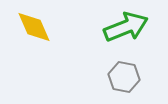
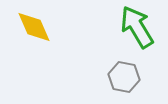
green arrow: moved 11 px right; rotated 99 degrees counterclockwise
